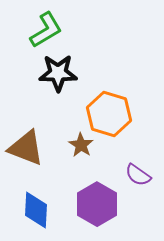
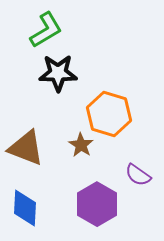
blue diamond: moved 11 px left, 2 px up
